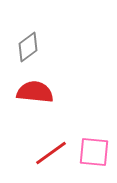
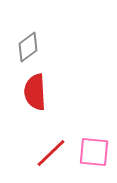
red semicircle: rotated 99 degrees counterclockwise
red line: rotated 8 degrees counterclockwise
